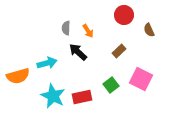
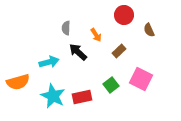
orange arrow: moved 8 px right, 4 px down
cyan arrow: moved 2 px right, 1 px up
orange semicircle: moved 6 px down
